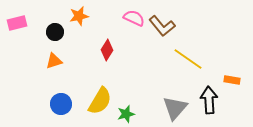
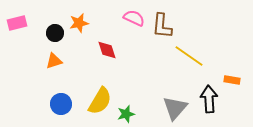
orange star: moved 7 px down
brown L-shape: rotated 44 degrees clockwise
black circle: moved 1 px down
red diamond: rotated 50 degrees counterclockwise
yellow line: moved 1 px right, 3 px up
black arrow: moved 1 px up
